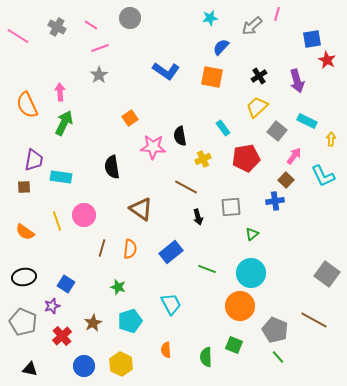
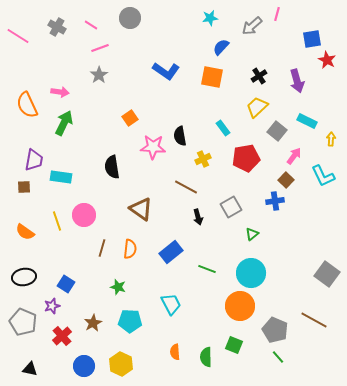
pink arrow at (60, 92): rotated 102 degrees clockwise
gray square at (231, 207): rotated 25 degrees counterclockwise
cyan pentagon at (130, 321): rotated 20 degrees clockwise
orange semicircle at (166, 350): moved 9 px right, 2 px down
